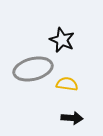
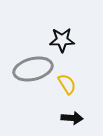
black star: rotated 25 degrees counterclockwise
yellow semicircle: rotated 50 degrees clockwise
